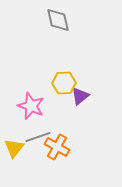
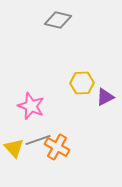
gray diamond: rotated 64 degrees counterclockwise
yellow hexagon: moved 18 px right
purple triangle: moved 25 px right, 1 px down; rotated 12 degrees clockwise
gray line: moved 3 px down
yellow triangle: rotated 20 degrees counterclockwise
